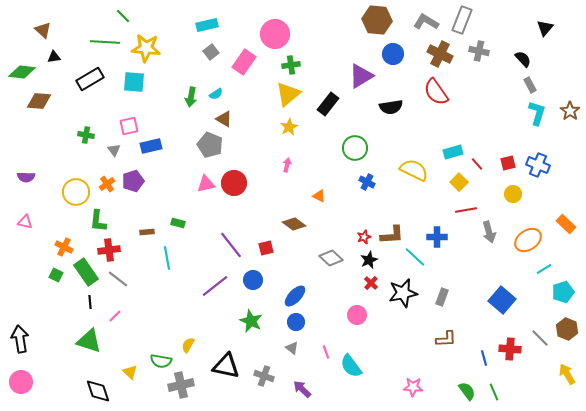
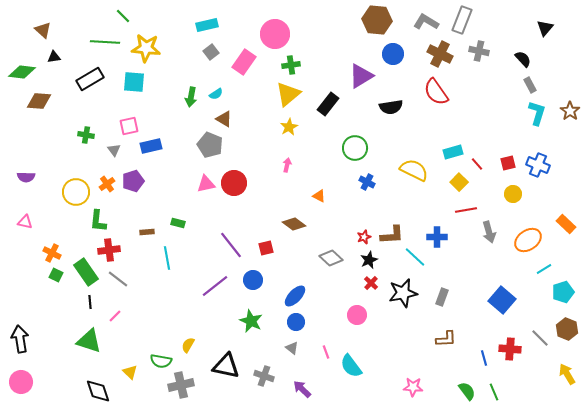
orange cross at (64, 247): moved 12 px left, 6 px down
